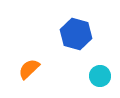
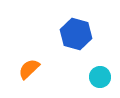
cyan circle: moved 1 px down
